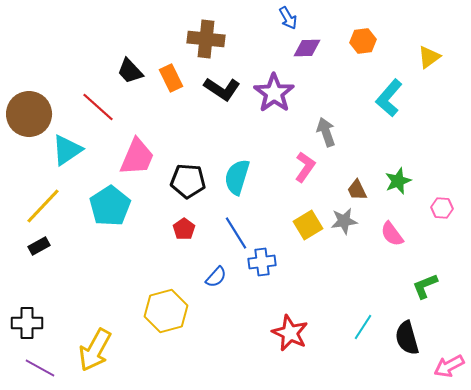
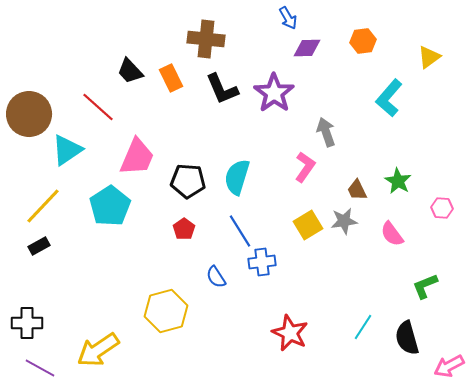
black L-shape: rotated 33 degrees clockwise
green star: rotated 20 degrees counterclockwise
blue line: moved 4 px right, 2 px up
blue semicircle: rotated 105 degrees clockwise
yellow arrow: moved 3 px right; rotated 27 degrees clockwise
